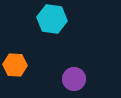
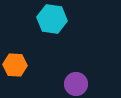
purple circle: moved 2 px right, 5 px down
